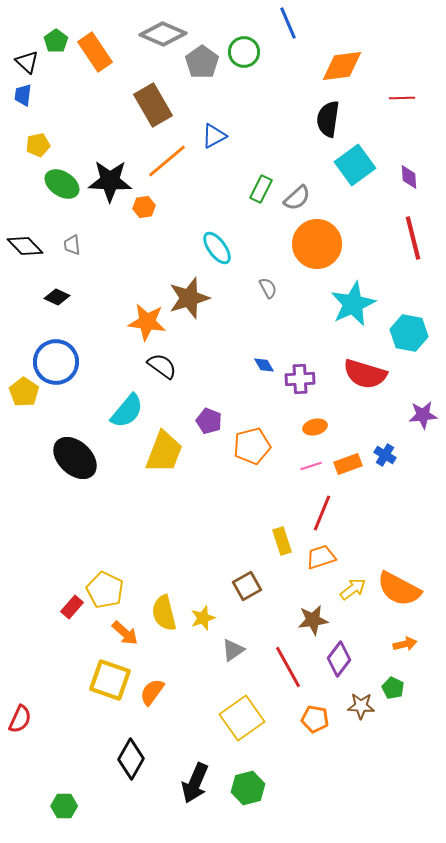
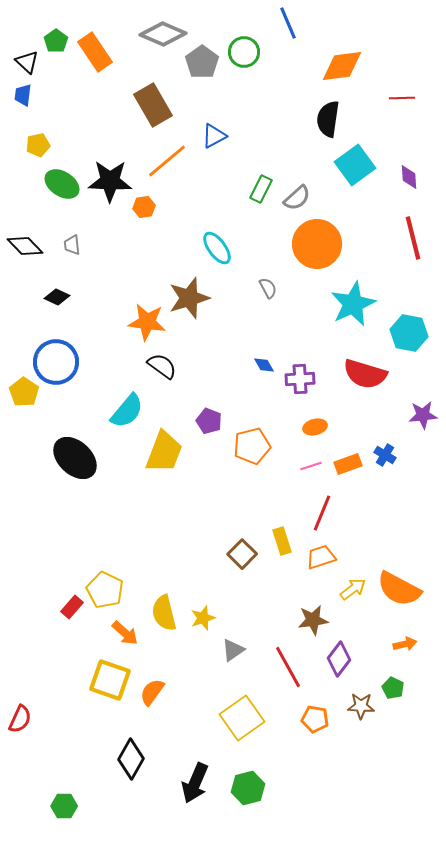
brown square at (247, 586): moved 5 px left, 32 px up; rotated 16 degrees counterclockwise
